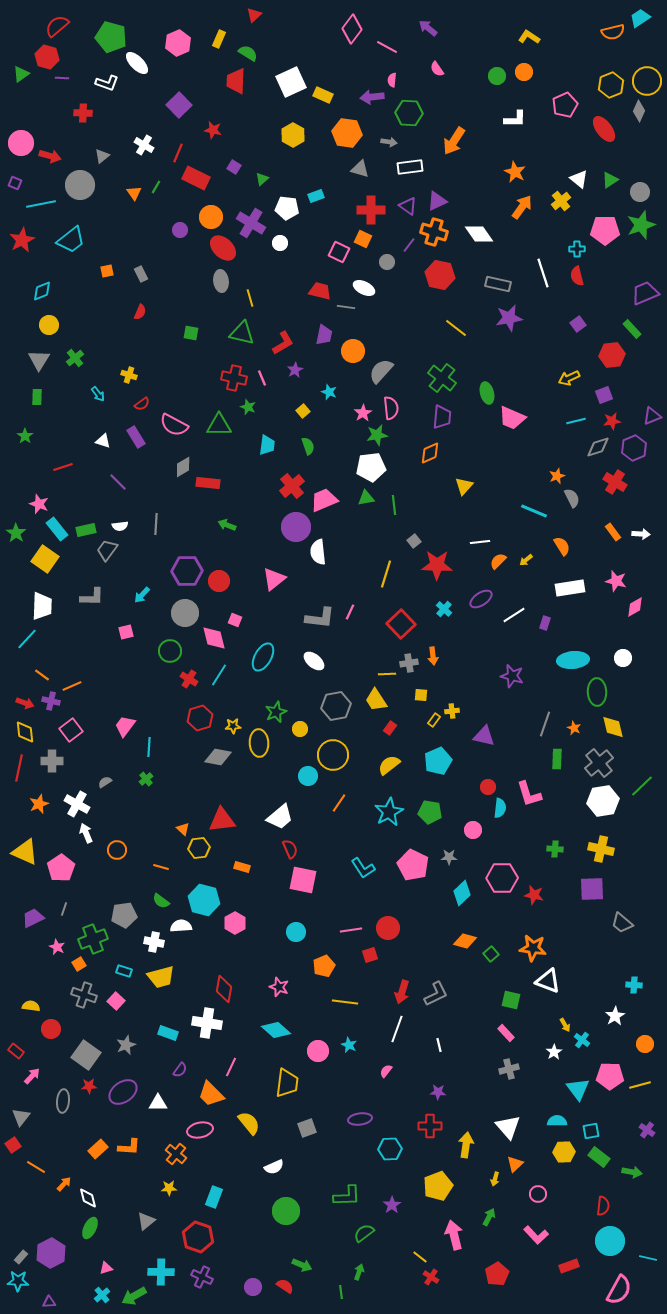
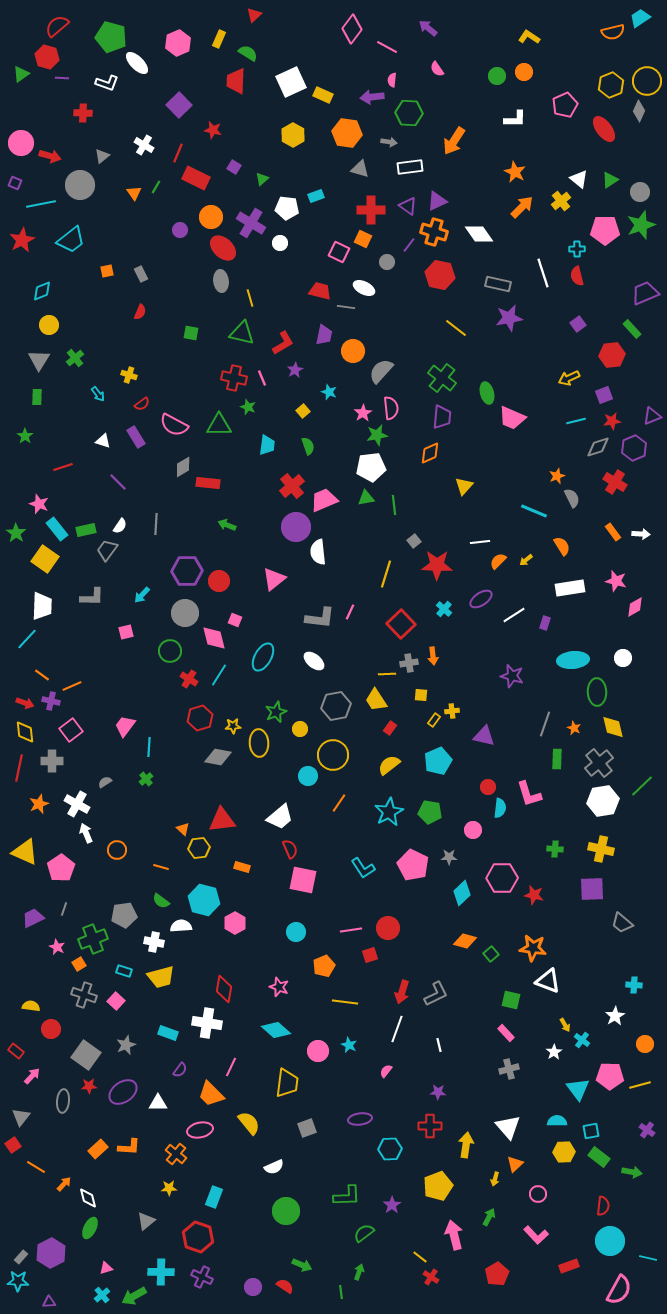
orange arrow at (522, 207): rotated 10 degrees clockwise
white semicircle at (120, 526): rotated 49 degrees counterclockwise
